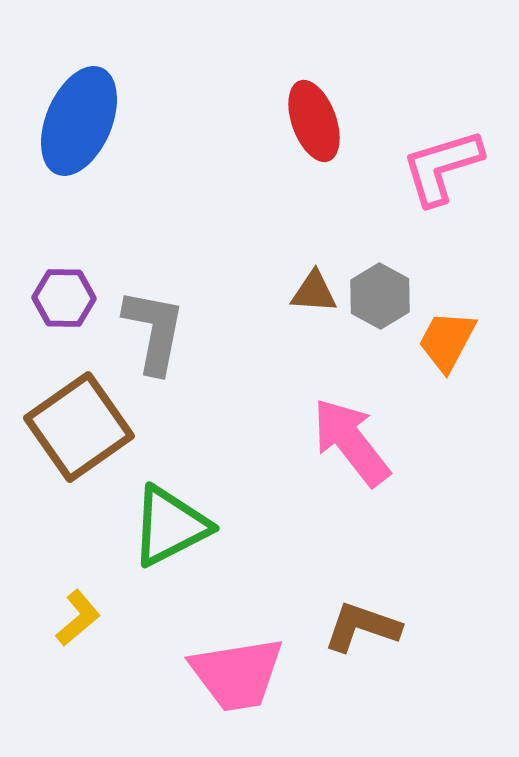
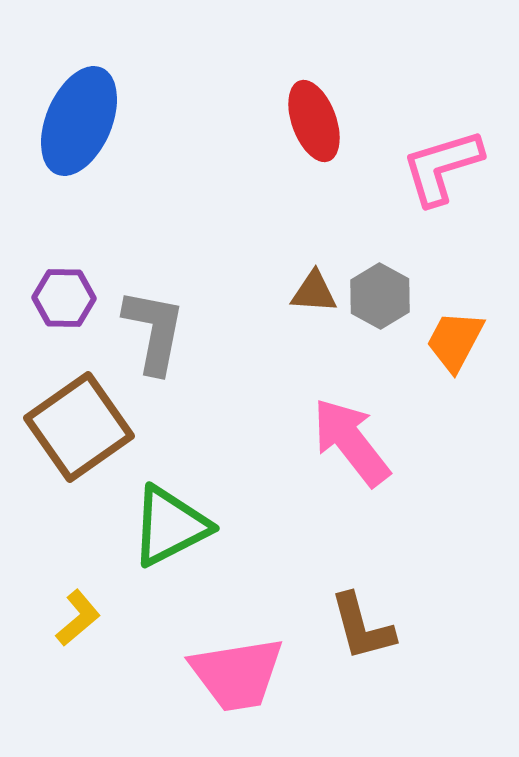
orange trapezoid: moved 8 px right
brown L-shape: rotated 124 degrees counterclockwise
